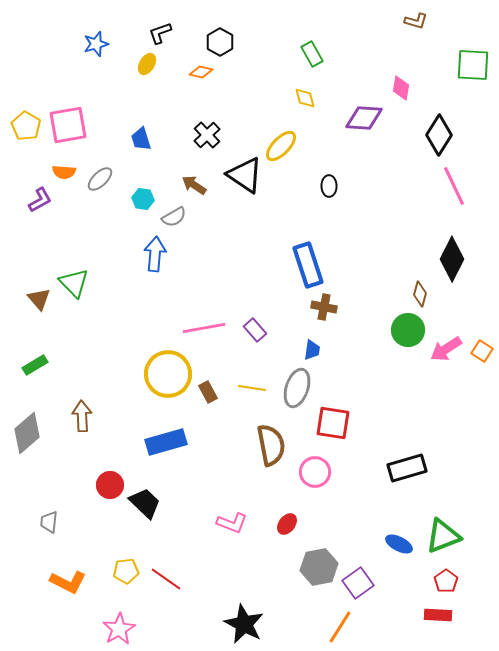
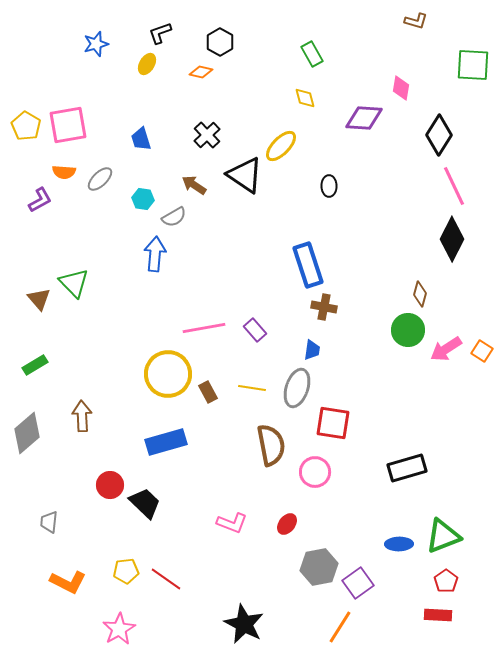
black diamond at (452, 259): moved 20 px up
blue ellipse at (399, 544): rotated 28 degrees counterclockwise
